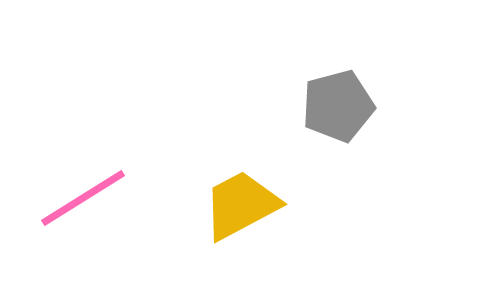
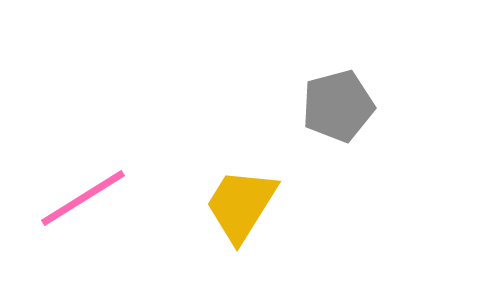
yellow trapezoid: rotated 30 degrees counterclockwise
